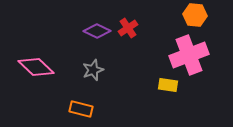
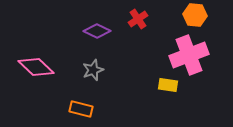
red cross: moved 10 px right, 9 px up
